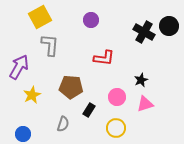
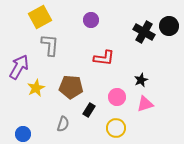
yellow star: moved 4 px right, 7 px up
